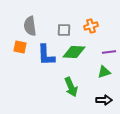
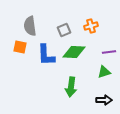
gray square: rotated 24 degrees counterclockwise
green arrow: rotated 30 degrees clockwise
